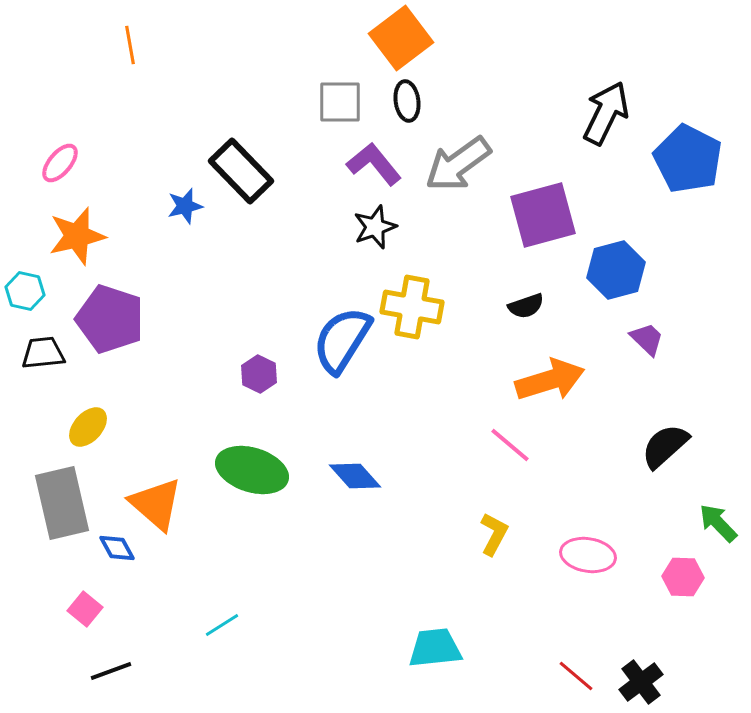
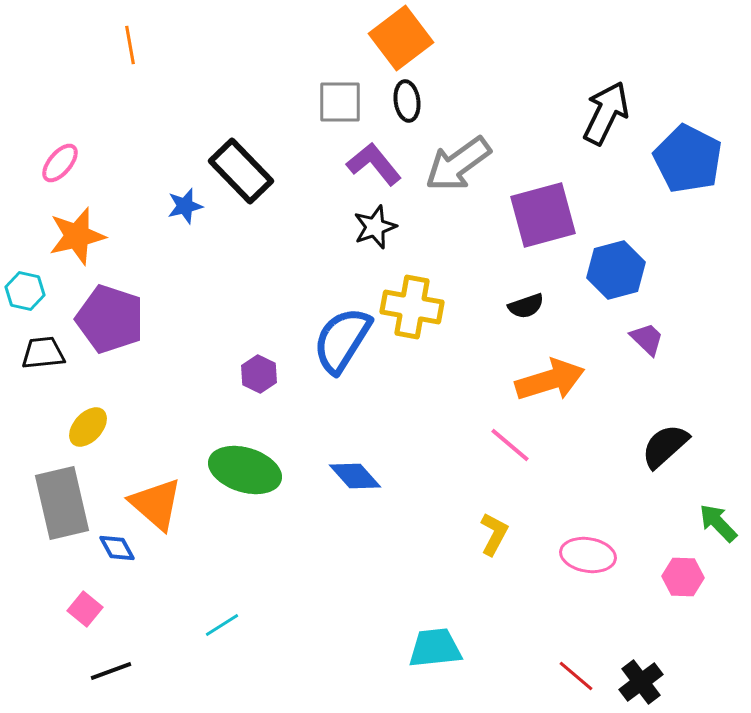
green ellipse at (252, 470): moved 7 px left
